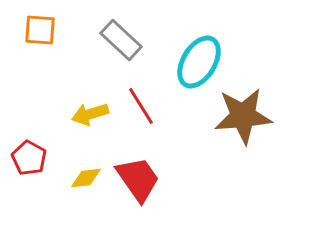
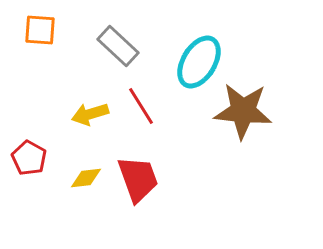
gray rectangle: moved 3 px left, 6 px down
brown star: moved 5 px up; rotated 10 degrees clockwise
red trapezoid: rotated 15 degrees clockwise
